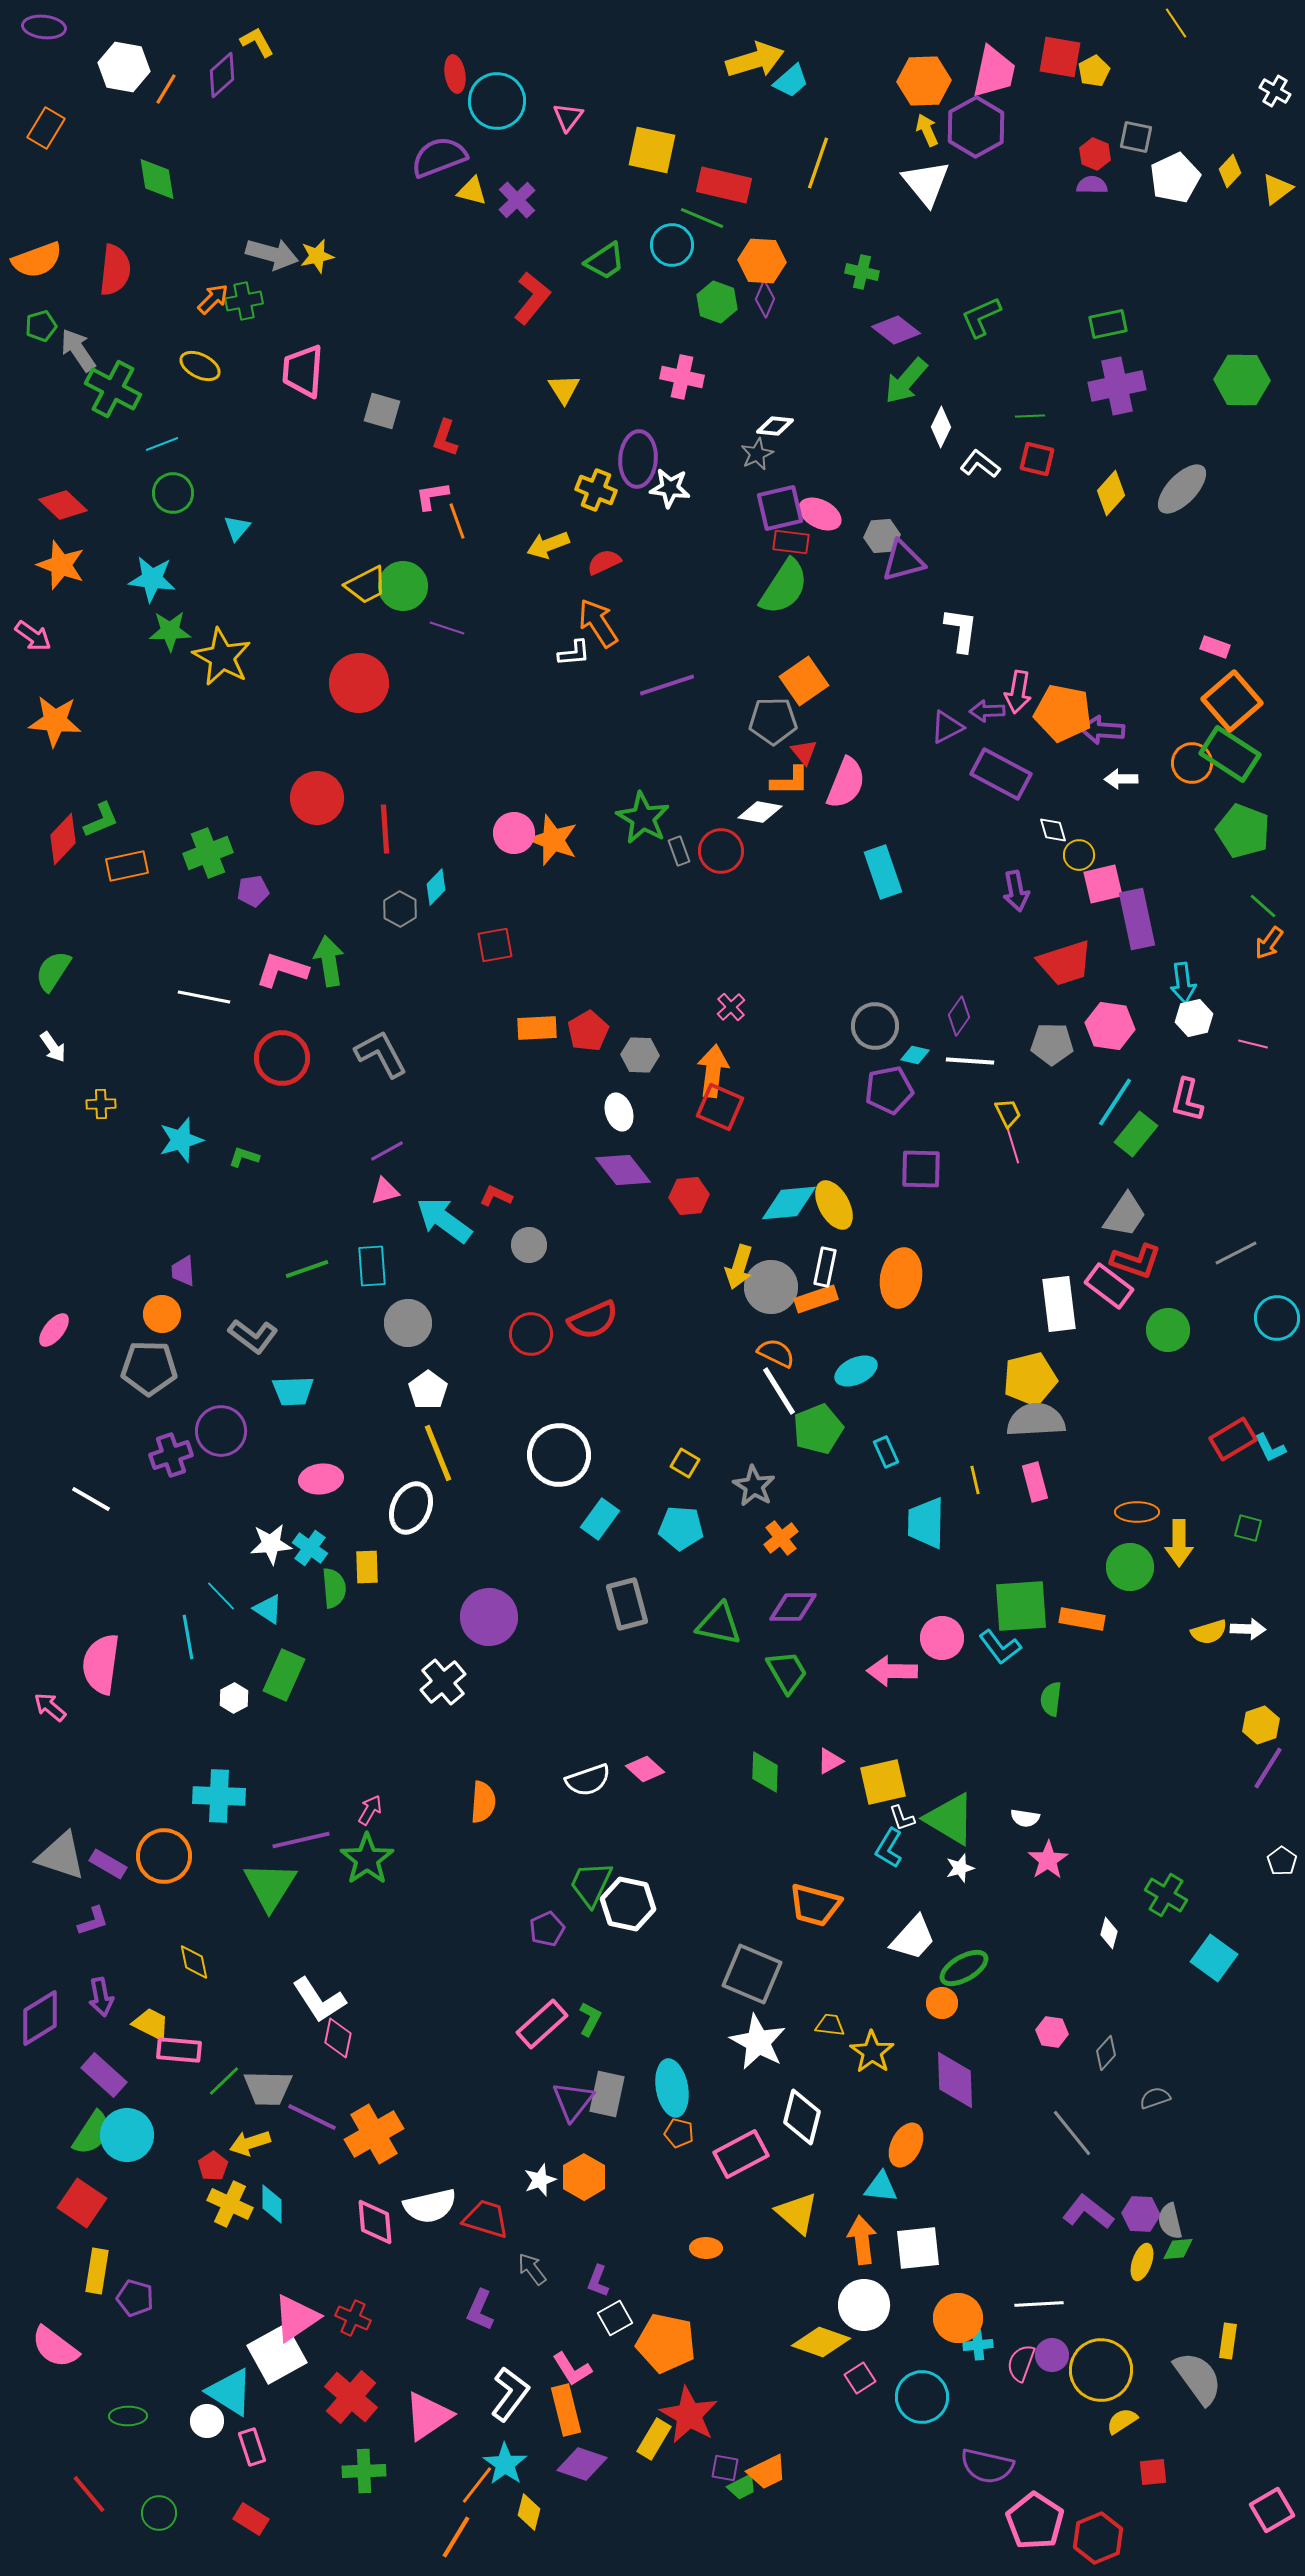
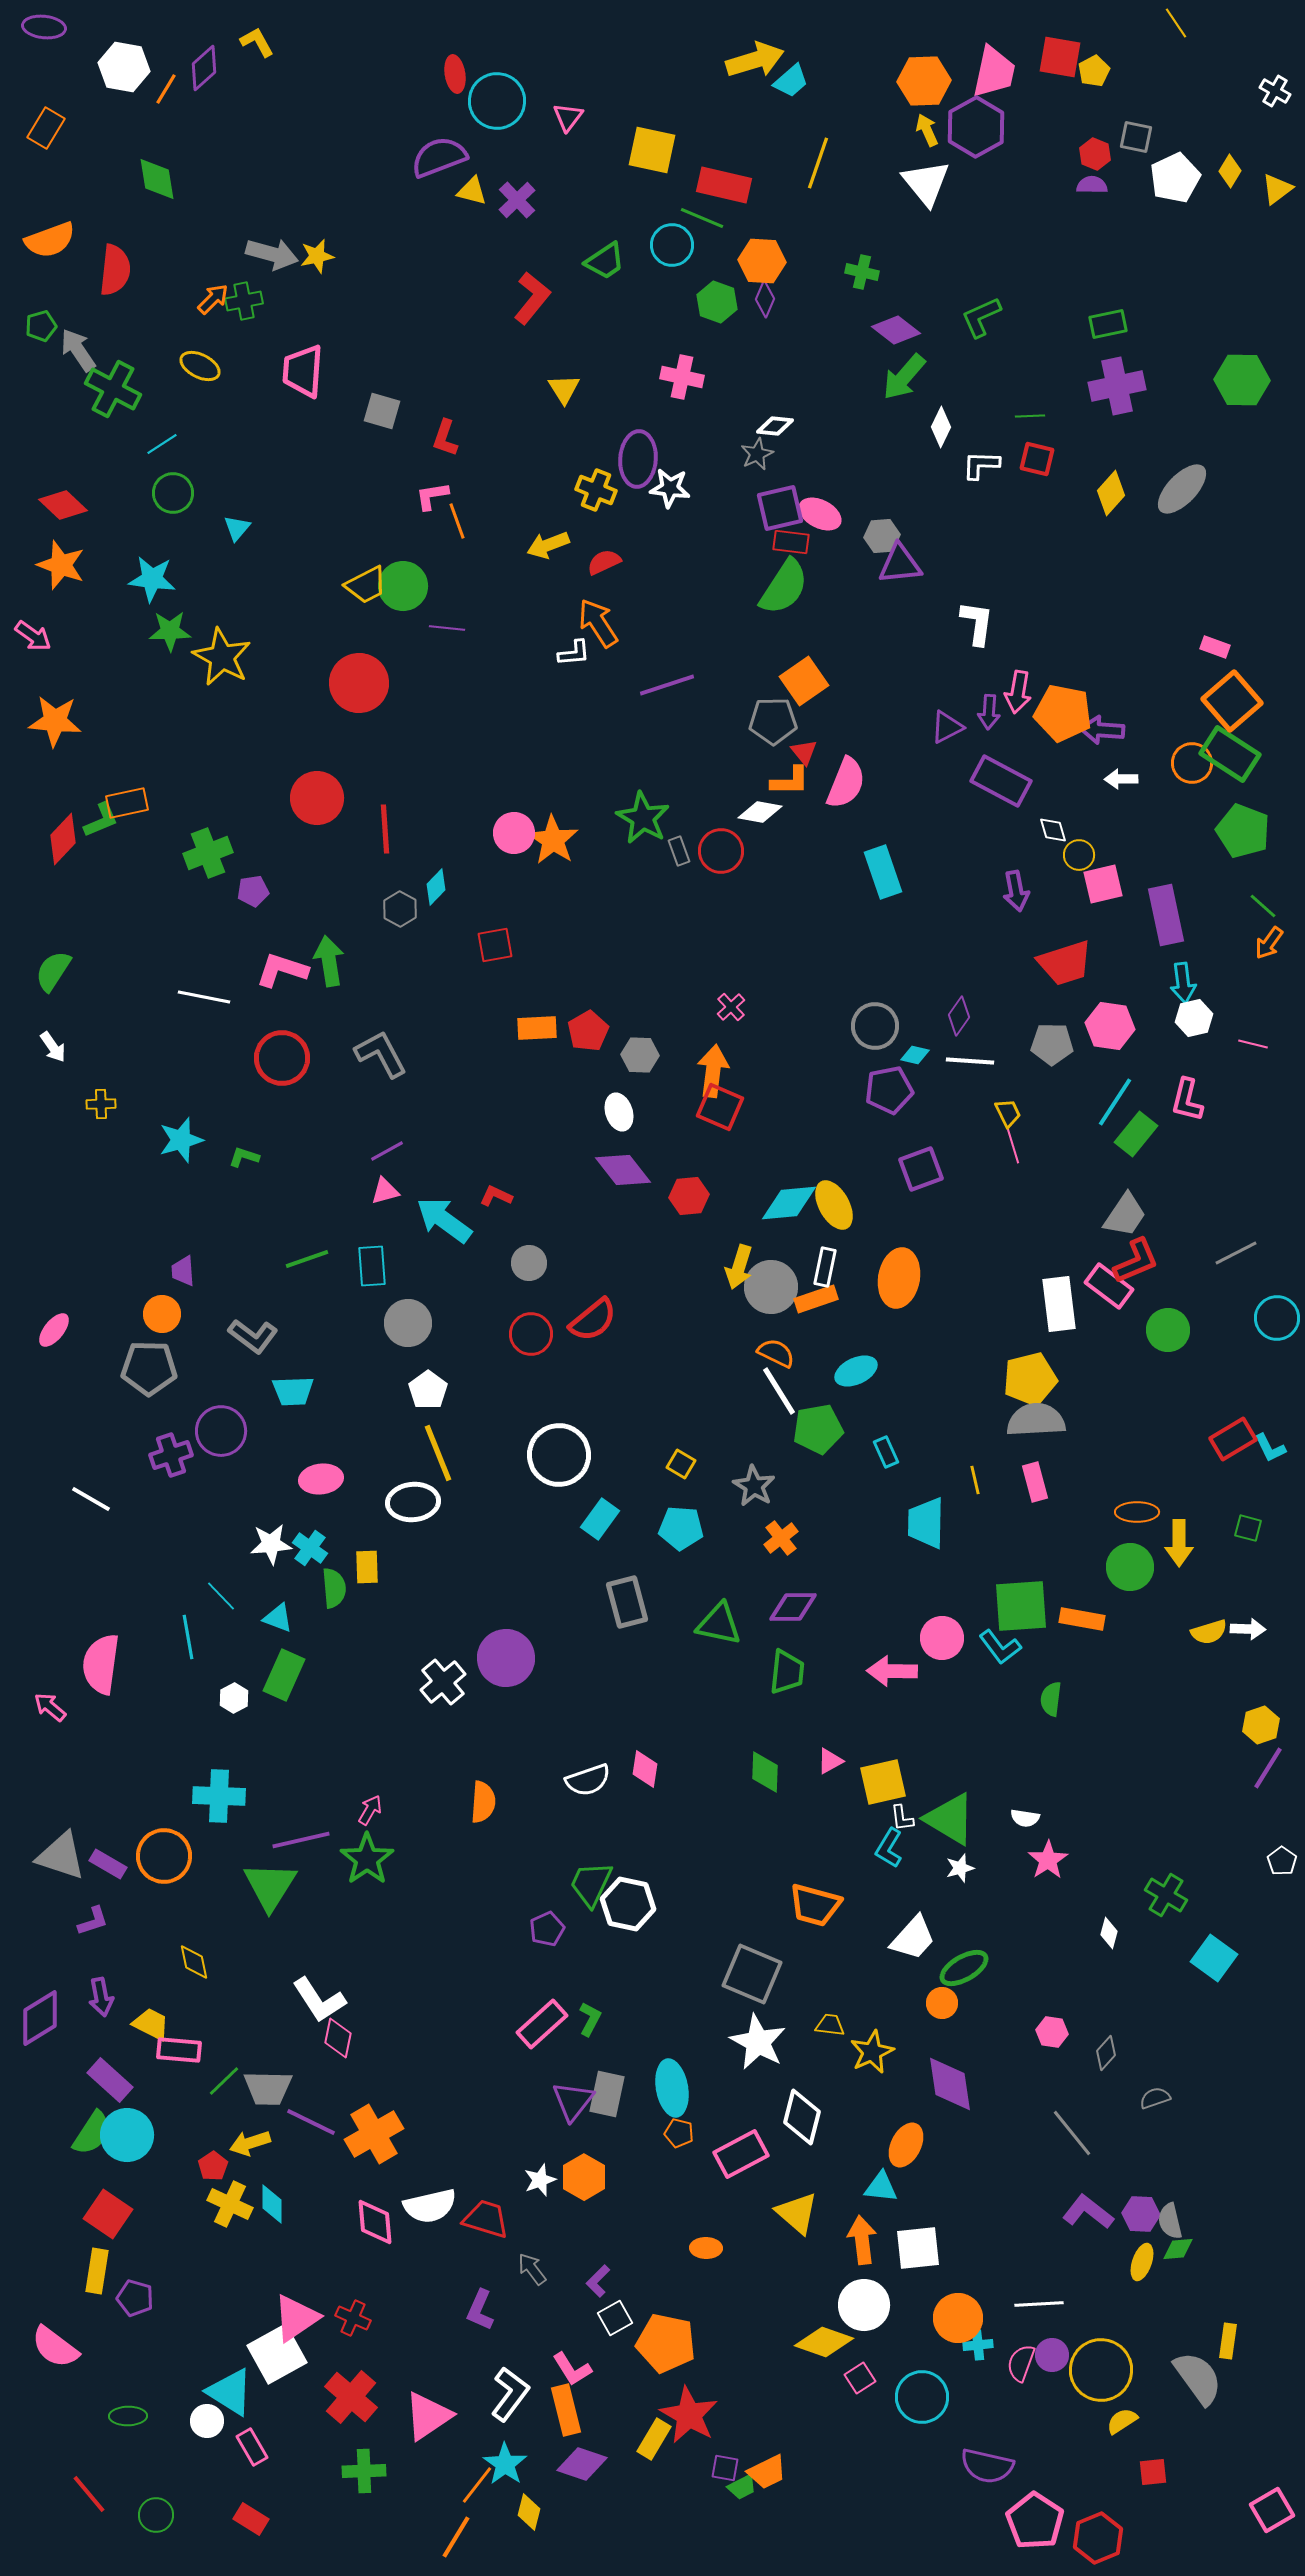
purple diamond at (222, 75): moved 18 px left, 7 px up
yellow diamond at (1230, 171): rotated 12 degrees counterclockwise
orange semicircle at (37, 260): moved 13 px right, 20 px up
green arrow at (906, 381): moved 2 px left, 4 px up
cyan line at (162, 444): rotated 12 degrees counterclockwise
white L-shape at (980, 464): moved 1 px right, 1 px down; rotated 36 degrees counterclockwise
purple triangle at (903, 561): moved 3 px left, 3 px down; rotated 9 degrees clockwise
purple line at (447, 628): rotated 12 degrees counterclockwise
white L-shape at (961, 630): moved 16 px right, 7 px up
purple arrow at (987, 711): moved 2 px right, 1 px down; rotated 84 degrees counterclockwise
purple rectangle at (1001, 774): moved 7 px down
orange star at (553, 840): rotated 12 degrees clockwise
orange rectangle at (127, 866): moved 63 px up
purple rectangle at (1137, 919): moved 29 px right, 4 px up
purple square at (921, 1169): rotated 21 degrees counterclockwise
gray circle at (529, 1245): moved 18 px down
red L-shape at (1136, 1261): rotated 42 degrees counterclockwise
green line at (307, 1269): moved 10 px up
orange ellipse at (901, 1278): moved 2 px left
red semicircle at (593, 1320): rotated 15 degrees counterclockwise
green pentagon at (818, 1429): rotated 12 degrees clockwise
yellow square at (685, 1463): moved 4 px left, 1 px down
white ellipse at (411, 1508): moved 2 px right, 6 px up; rotated 60 degrees clockwise
gray rectangle at (627, 1604): moved 2 px up
cyan triangle at (268, 1609): moved 10 px right, 9 px down; rotated 12 degrees counterclockwise
purple circle at (489, 1617): moved 17 px right, 41 px down
green trapezoid at (787, 1672): rotated 36 degrees clockwise
pink diamond at (645, 1769): rotated 57 degrees clockwise
white L-shape at (902, 1818): rotated 12 degrees clockwise
yellow star at (872, 2052): rotated 12 degrees clockwise
purple rectangle at (104, 2075): moved 6 px right, 5 px down
purple diamond at (955, 2080): moved 5 px left, 4 px down; rotated 6 degrees counterclockwise
purple line at (312, 2117): moved 1 px left, 5 px down
red square at (82, 2203): moved 26 px right, 11 px down
purple L-shape at (598, 2281): rotated 24 degrees clockwise
yellow diamond at (821, 2342): moved 3 px right
pink rectangle at (252, 2447): rotated 12 degrees counterclockwise
green circle at (159, 2513): moved 3 px left, 2 px down
